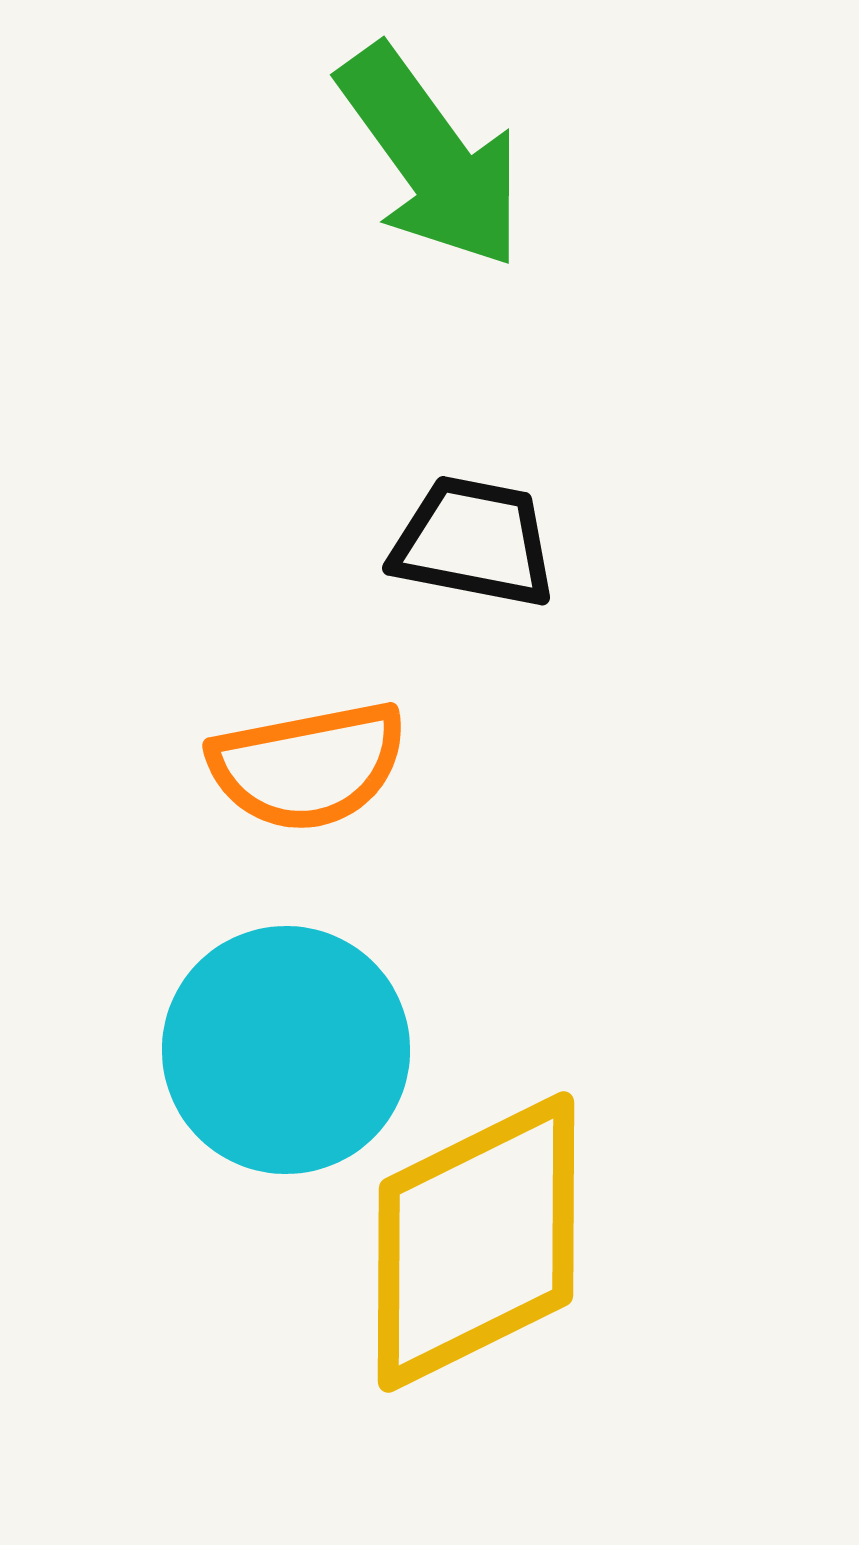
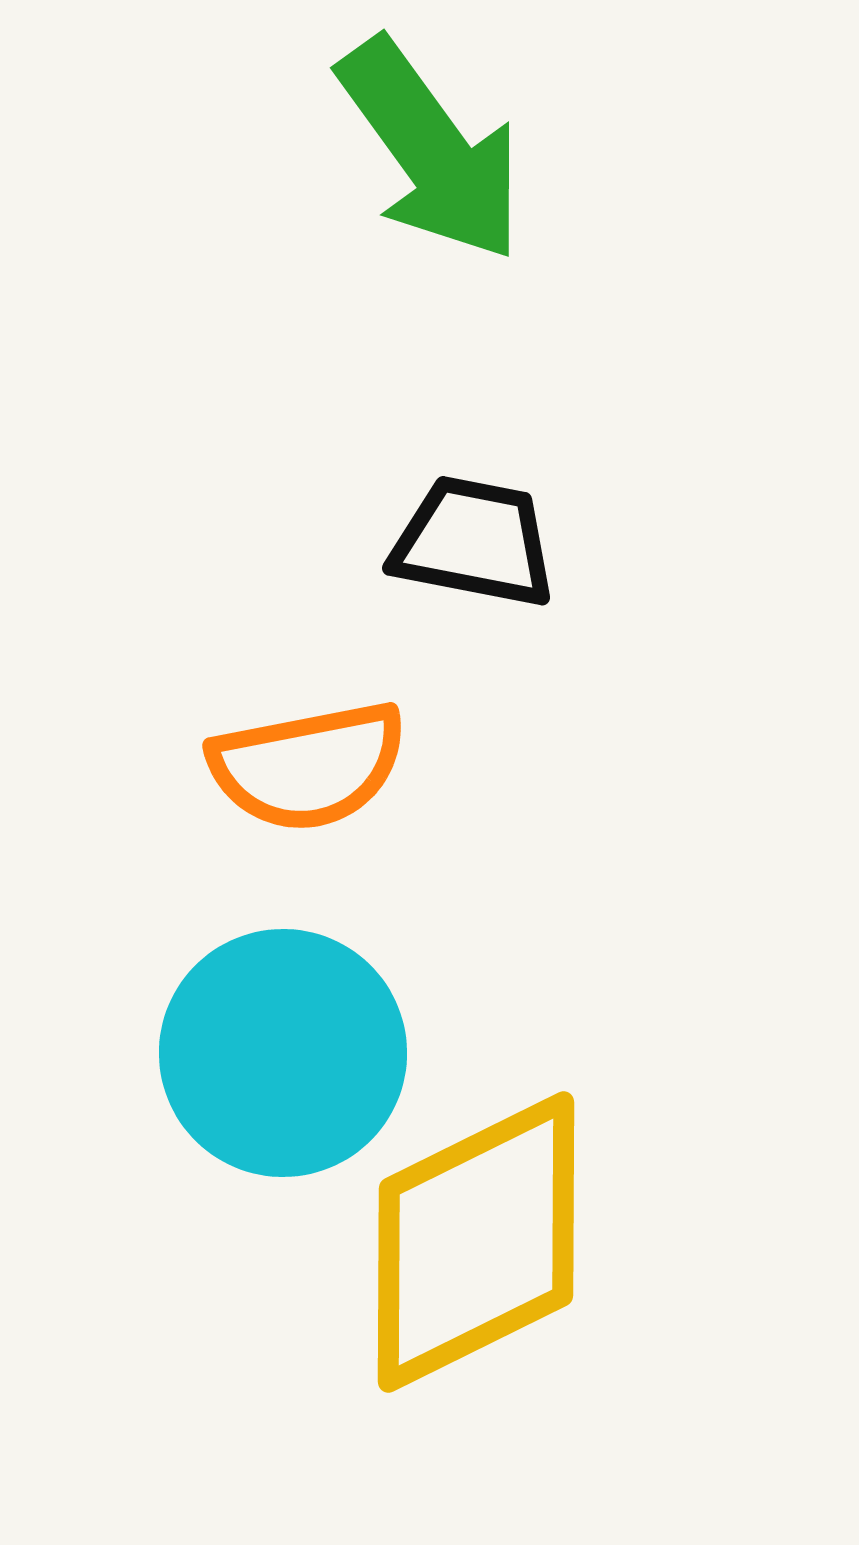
green arrow: moved 7 px up
cyan circle: moved 3 px left, 3 px down
